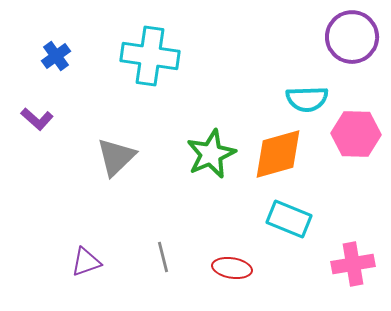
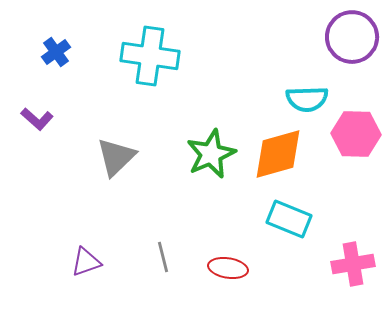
blue cross: moved 4 px up
red ellipse: moved 4 px left
